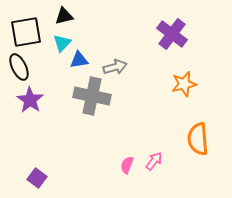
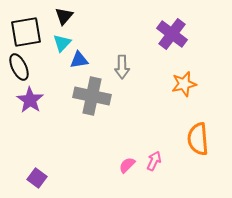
black triangle: rotated 36 degrees counterclockwise
gray arrow: moved 7 px right; rotated 105 degrees clockwise
pink arrow: rotated 12 degrees counterclockwise
pink semicircle: rotated 24 degrees clockwise
